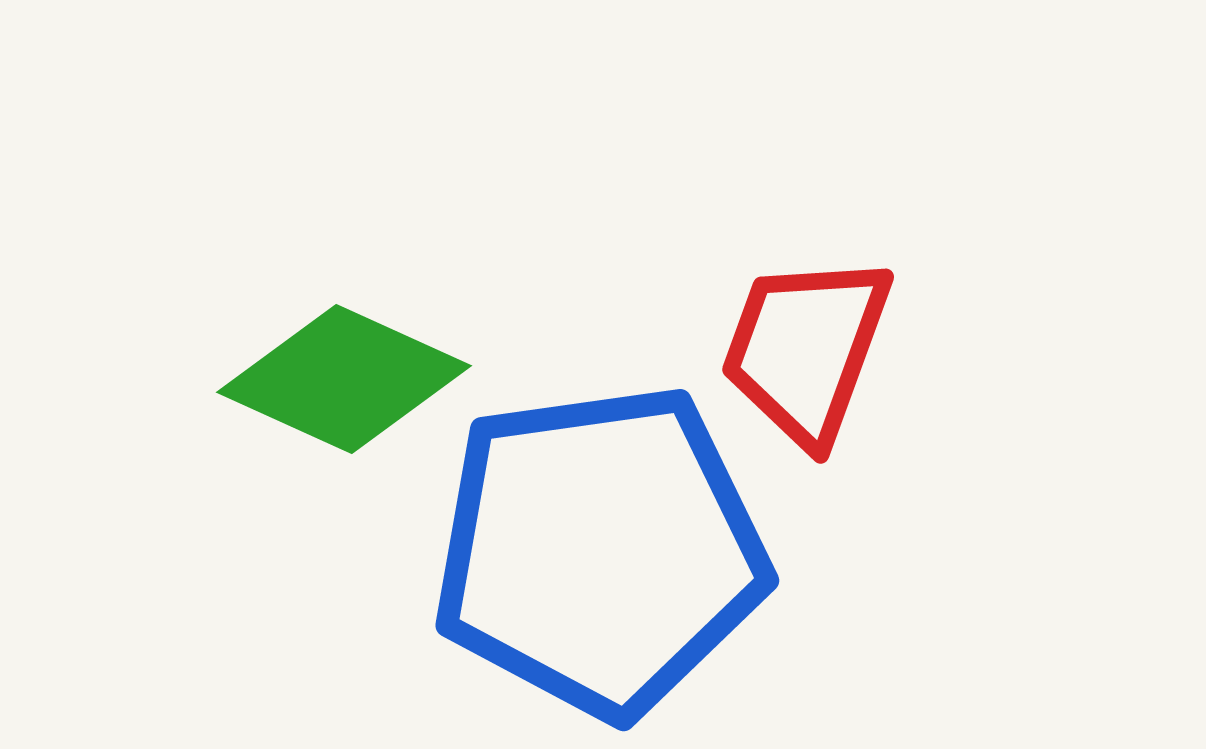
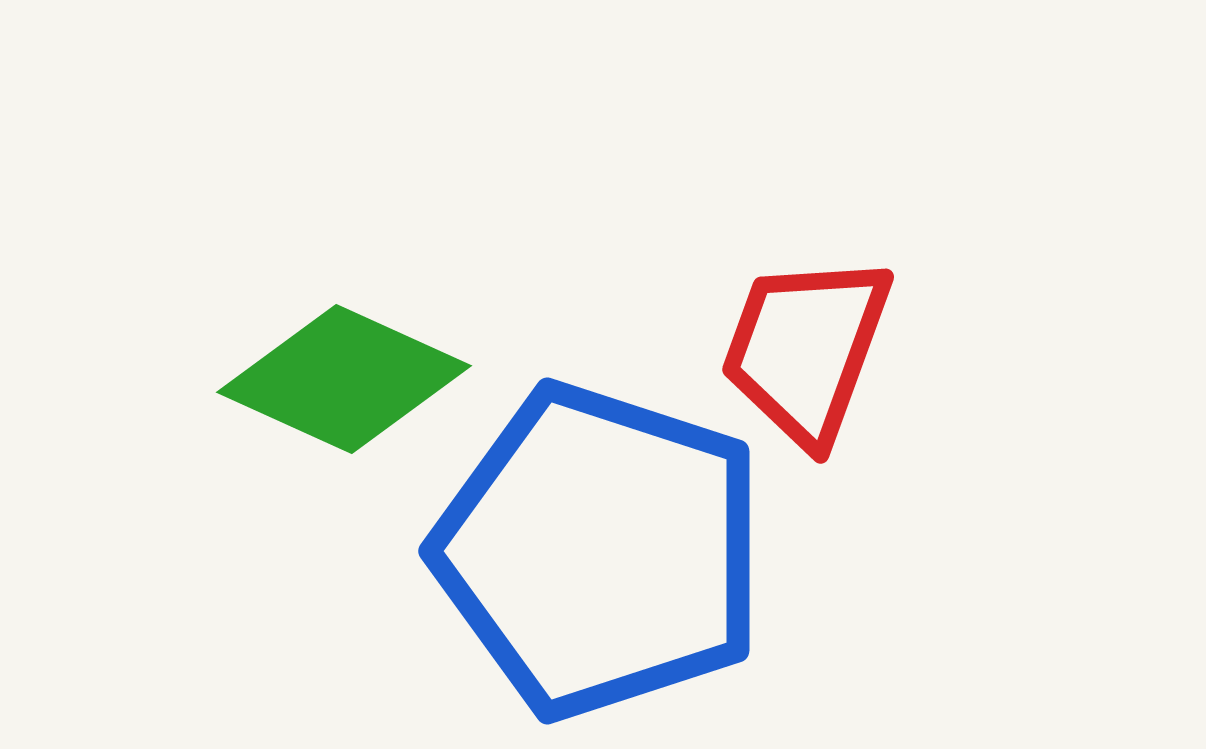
blue pentagon: rotated 26 degrees clockwise
